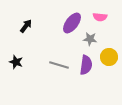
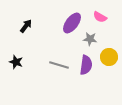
pink semicircle: rotated 24 degrees clockwise
